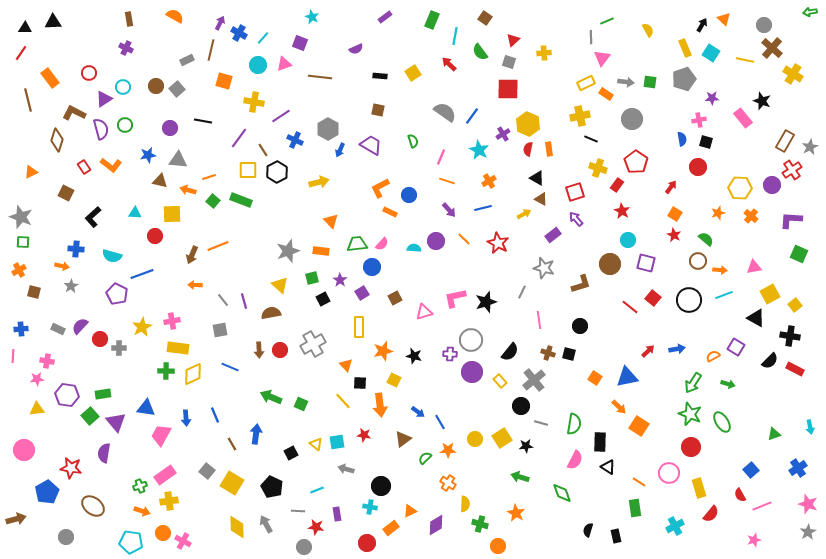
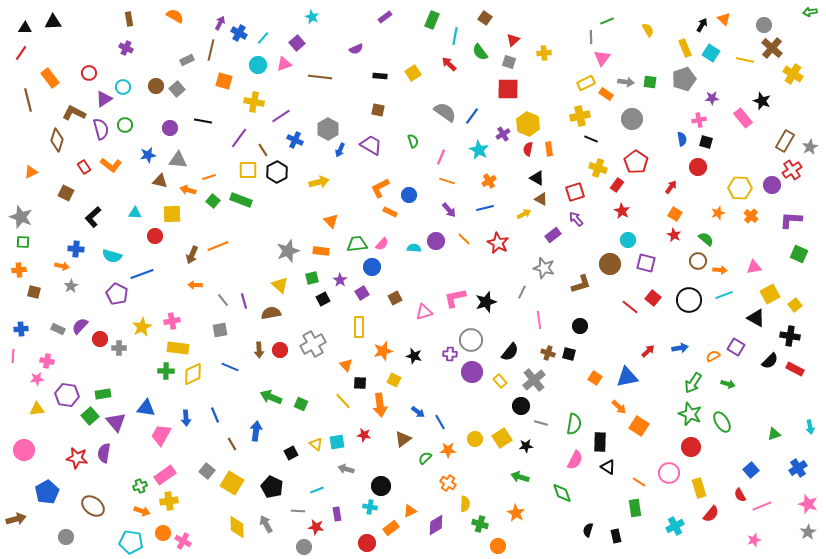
purple square at (300, 43): moved 3 px left; rotated 28 degrees clockwise
blue line at (483, 208): moved 2 px right
orange cross at (19, 270): rotated 24 degrees clockwise
blue arrow at (677, 349): moved 3 px right, 1 px up
blue arrow at (256, 434): moved 3 px up
red star at (71, 468): moved 6 px right, 10 px up
